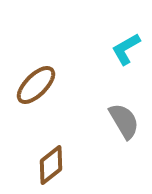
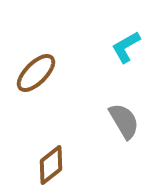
cyan L-shape: moved 2 px up
brown ellipse: moved 12 px up
